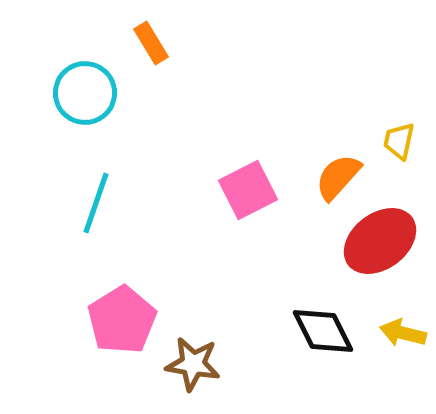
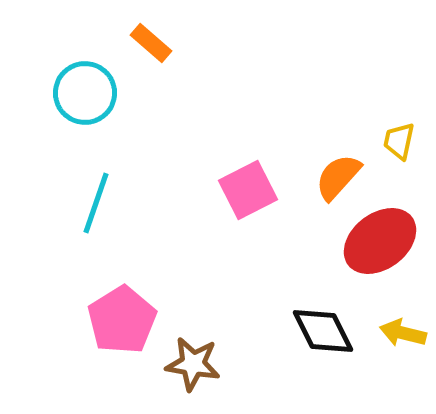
orange rectangle: rotated 18 degrees counterclockwise
